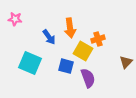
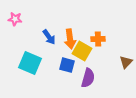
orange arrow: moved 11 px down
orange cross: rotated 16 degrees clockwise
yellow square: moved 1 px left
blue square: moved 1 px right, 1 px up
purple semicircle: rotated 36 degrees clockwise
